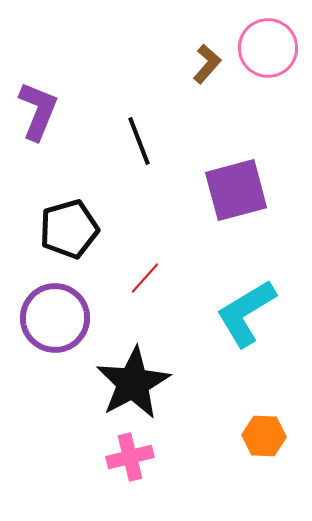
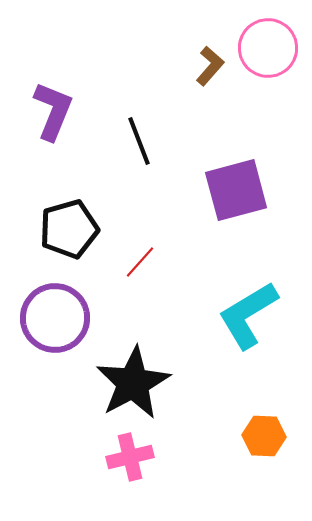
brown L-shape: moved 3 px right, 2 px down
purple L-shape: moved 15 px right
red line: moved 5 px left, 16 px up
cyan L-shape: moved 2 px right, 2 px down
